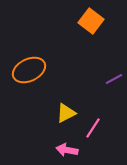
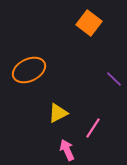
orange square: moved 2 px left, 2 px down
purple line: rotated 72 degrees clockwise
yellow triangle: moved 8 px left
pink arrow: rotated 55 degrees clockwise
